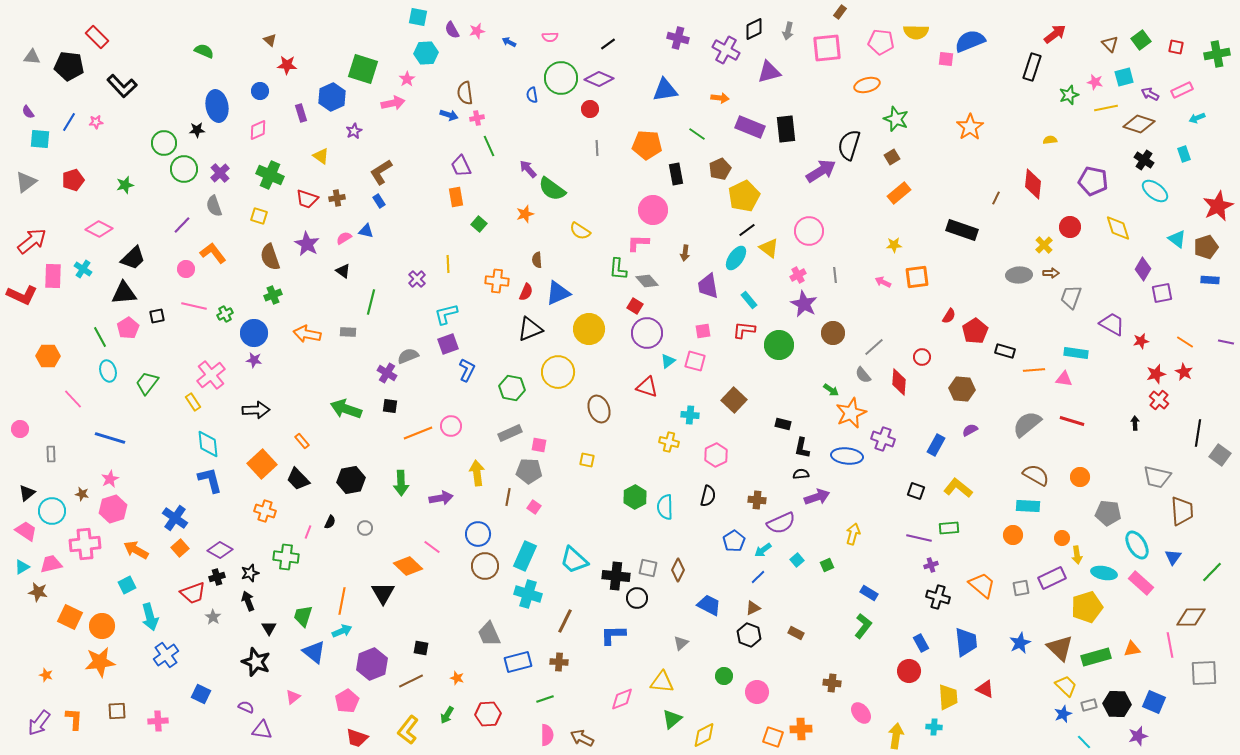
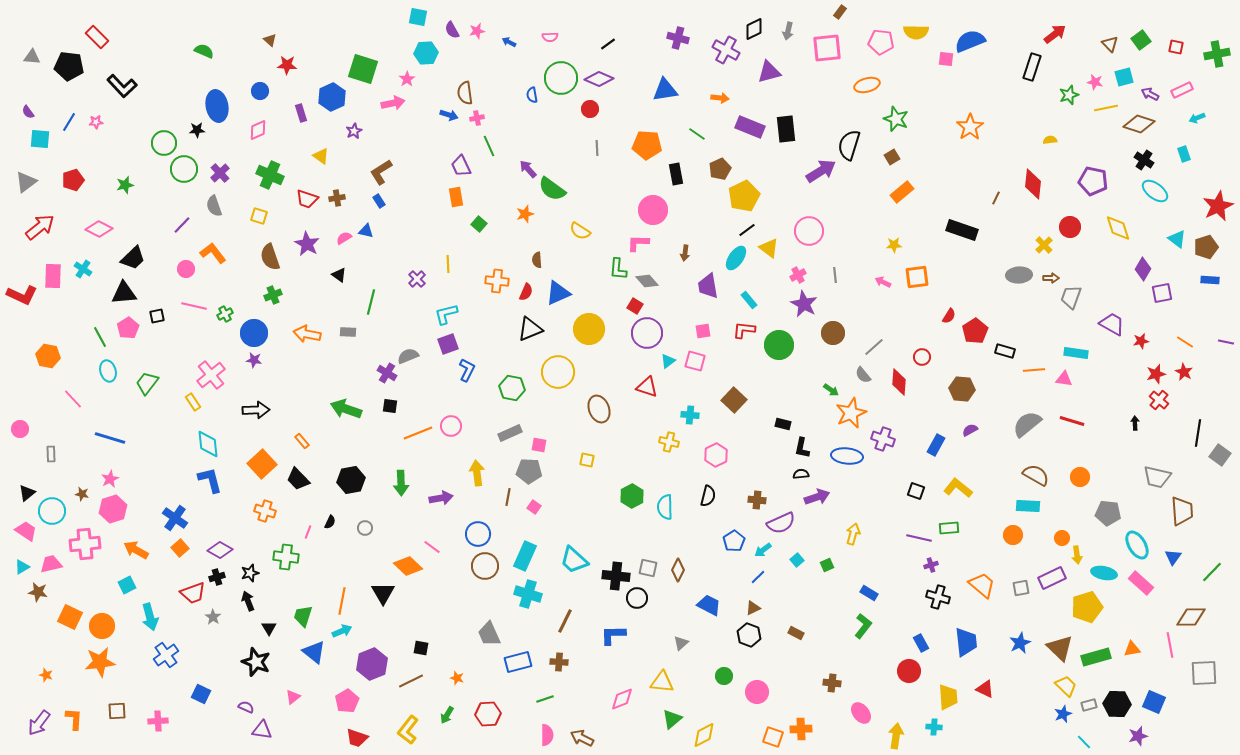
orange rectangle at (899, 193): moved 3 px right, 1 px up
red arrow at (32, 241): moved 8 px right, 14 px up
black triangle at (343, 271): moved 4 px left, 4 px down
brown arrow at (1051, 273): moved 5 px down
orange hexagon at (48, 356): rotated 10 degrees clockwise
green hexagon at (635, 497): moved 3 px left, 1 px up
